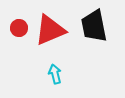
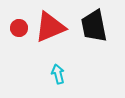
red triangle: moved 3 px up
cyan arrow: moved 3 px right
